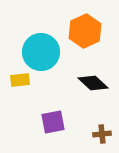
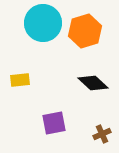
orange hexagon: rotated 8 degrees clockwise
cyan circle: moved 2 px right, 29 px up
purple square: moved 1 px right, 1 px down
brown cross: rotated 18 degrees counterclockwise
